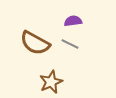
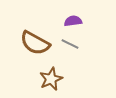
brown star: moved 3 px up
